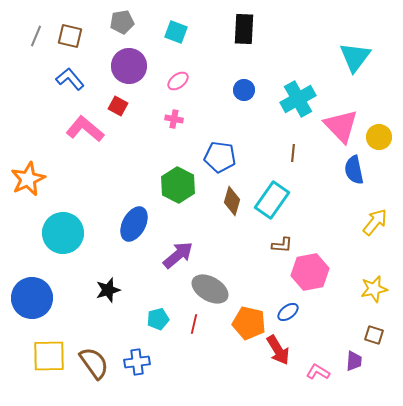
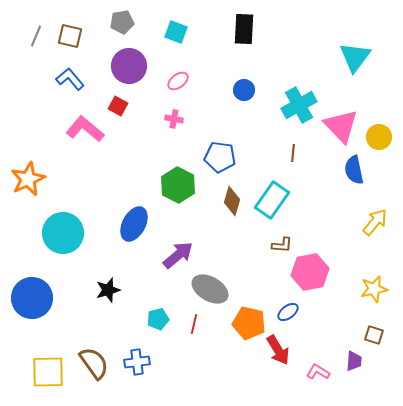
cyan cross at (298, 99): moved 1 px right, 6 px down
yellow square at (49, 356): moved 1 px left, 16 px down
